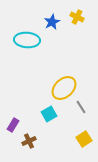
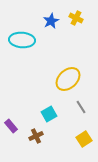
yellow cross: moved 1 px left, 1 px down
blue star: moved 1 px left, 1 px up
cyan ellipse: moved 5 px left
yellow ellipse: moved 4 px right, 9 px up
purple rectangle: moved 2 px left, 1 px down; rotated 72 degrees counterclockwise
brown cross: moved 7 px right, 5 px up
